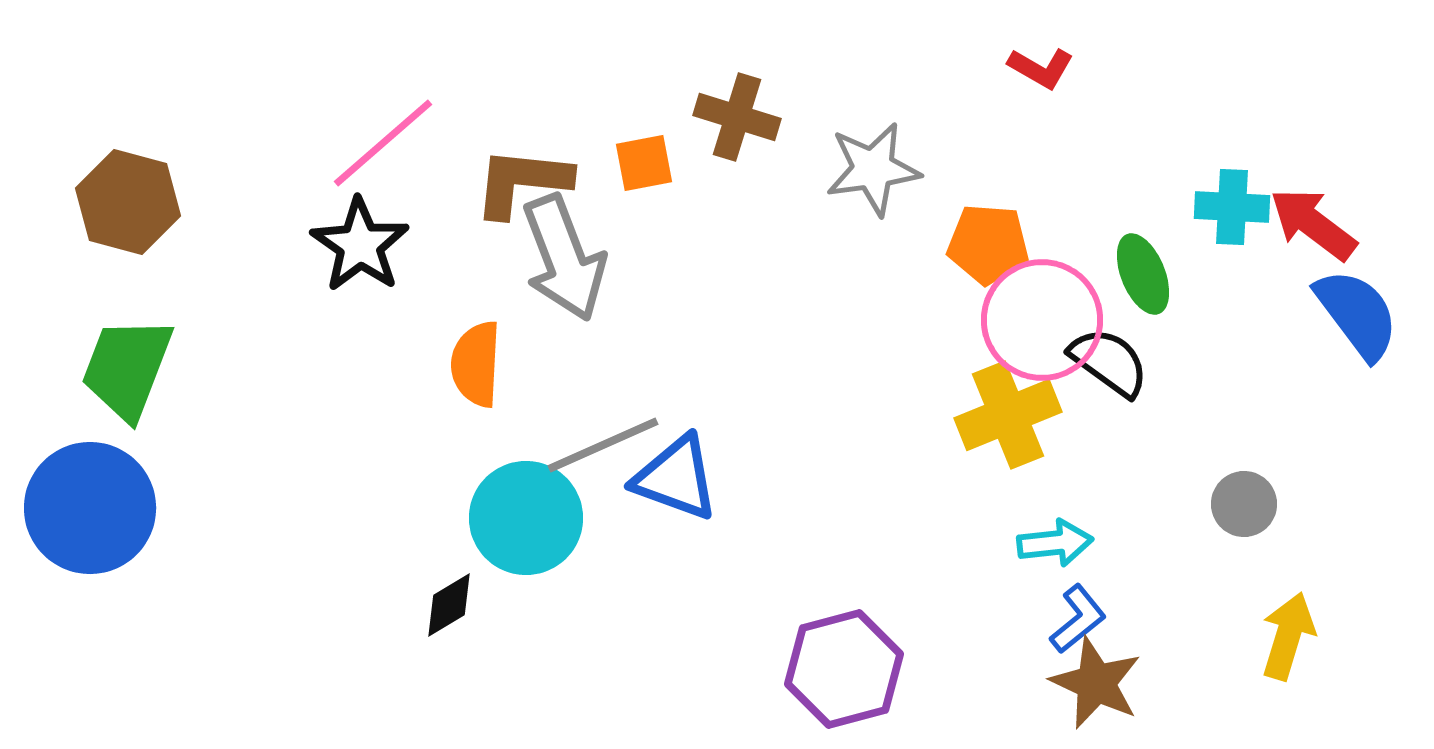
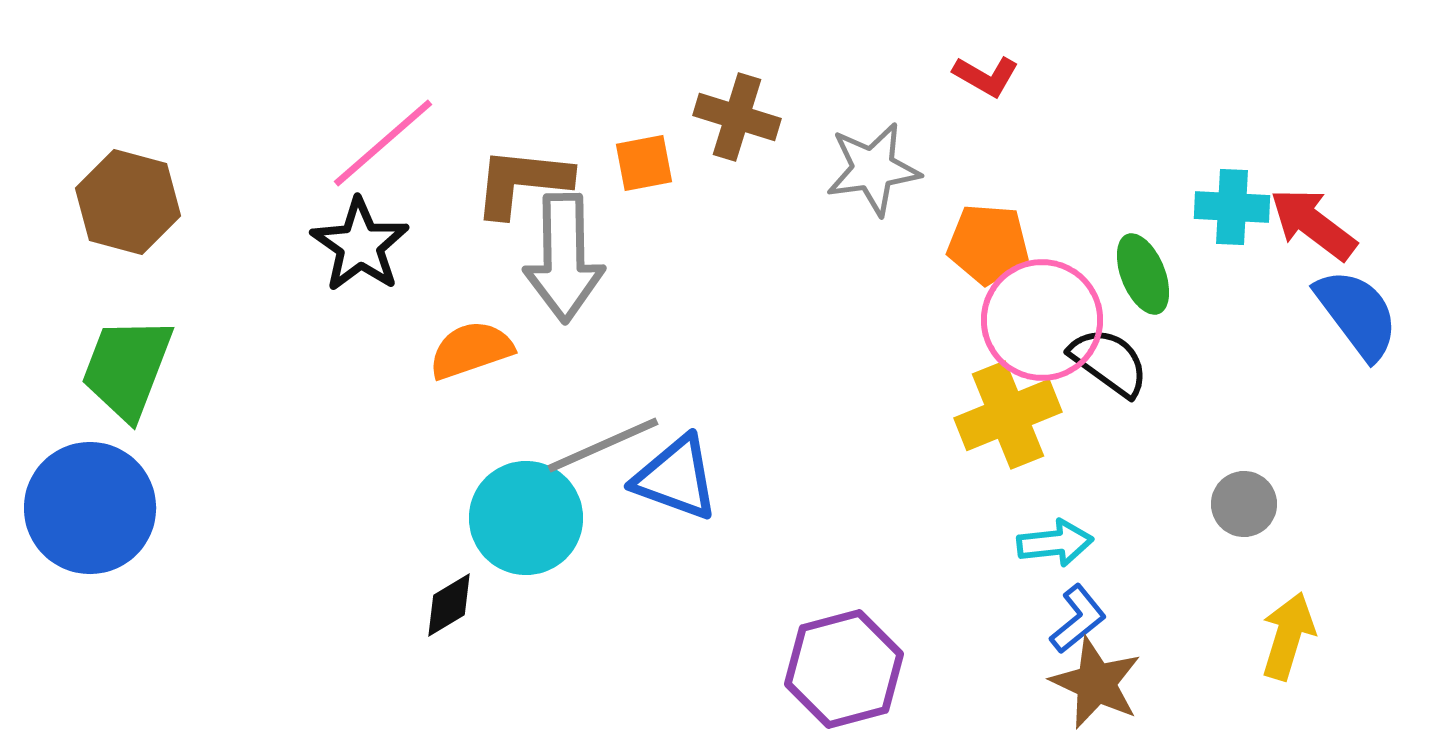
red L-shape: moved 55 px left, 8 px down
gray arrow: rotated 20 degrees clockwise
orange semicircle: moved 5 px left, 14 px up; rotated 68 degrees clockwise
